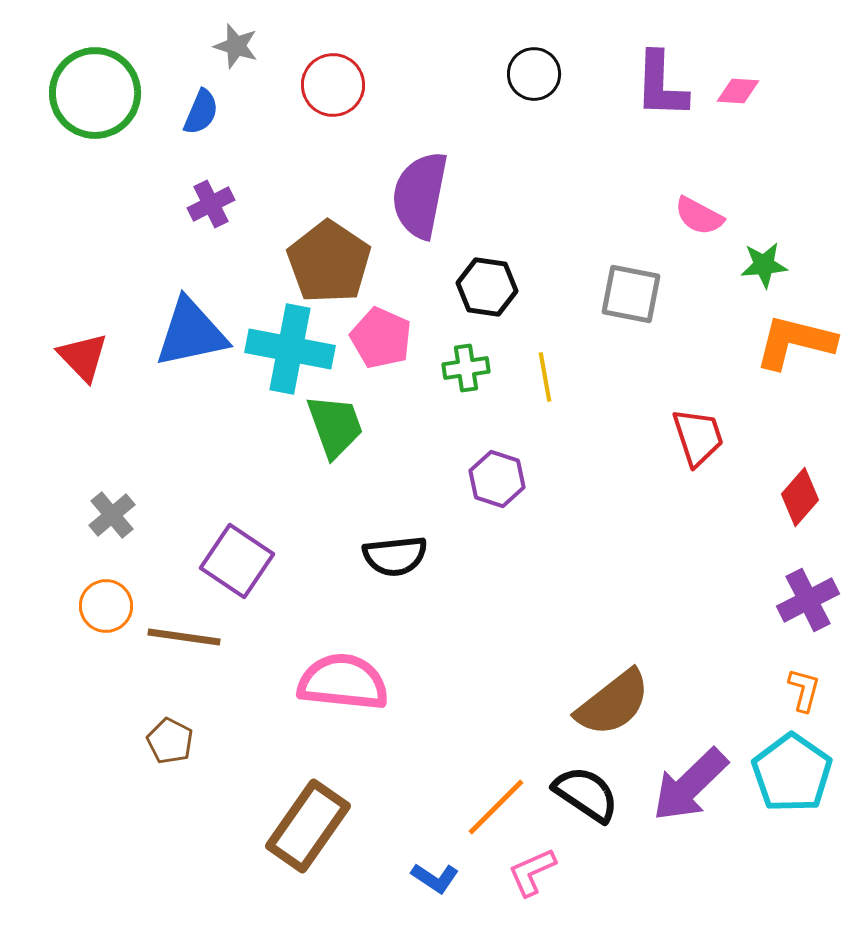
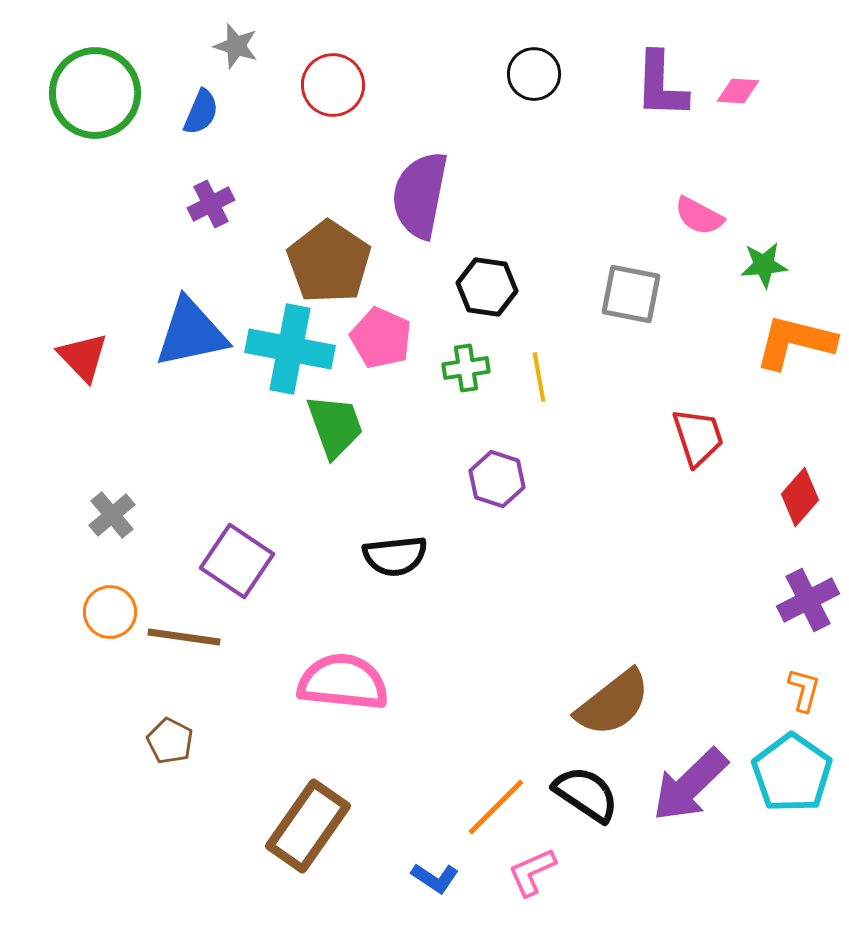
yellow line at (545, 377): moved 6 px left
orange circle at (106, 606): moved 4 px right, 6 px down
